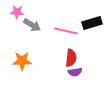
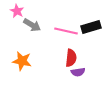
pink star: moved 1 px up; rotated 24 degrees clockwise
black rectangle: moved 1 px left, 4 px down
orange star: rotated 12 degrees clockwise
purple semicircle: moved 3 px right
